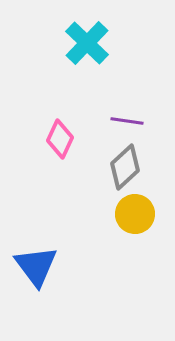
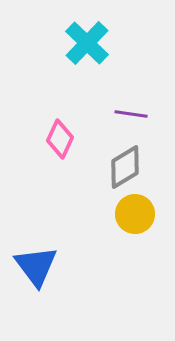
purple line: moved 4 px right, 7 px up
gray diamond: rotated 12 degrees clockwise
